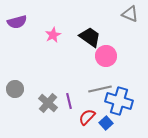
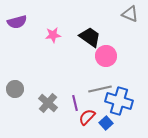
pink star: rotated 21 degrees clockwise
purple line: moved 6 px right, 2 px down
